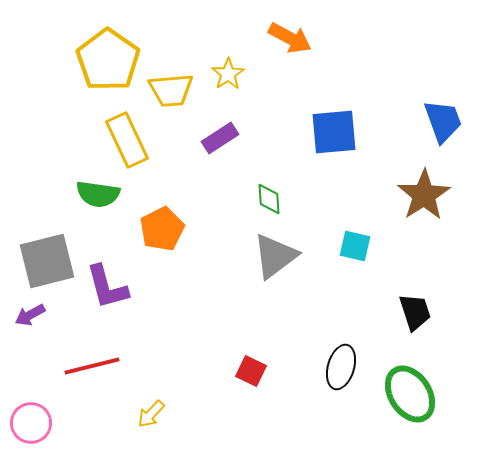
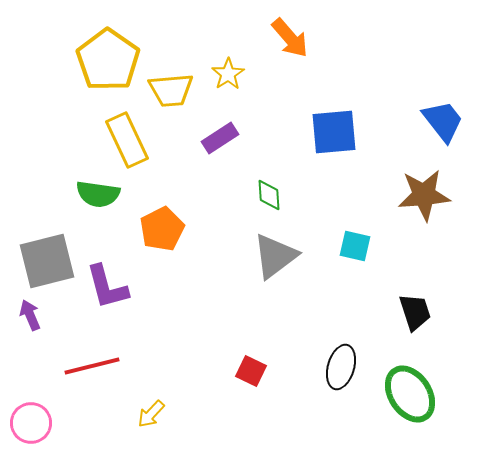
orange arrow: rotated 21 degrees clockwise
blue trapezoid: rotated 18 degrees counterclockwise
brown star: rotated 28 degrees clockwise
green diamond: moved 4 px up
purple arrow: rotated 96 degrees clockwise
